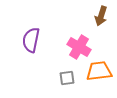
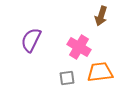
purple semicircle: rotated 15 degrees clockwise
orange trapezoid: moved 1 px right, 1 px down
